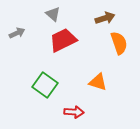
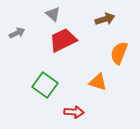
brown arrow: moved 1 px down
orange semicircle: moved 10 px down; rotated 140 degrees counterclockwise
